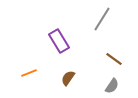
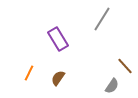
purple rectangle: moved 1 px left, 2 px up
brown line: moved 11 px right, 7 px down; rotated 12 degrees clockwise
orange line: rotated 42 degrees counterclockwise
brown semicircle: moved 10 px left
